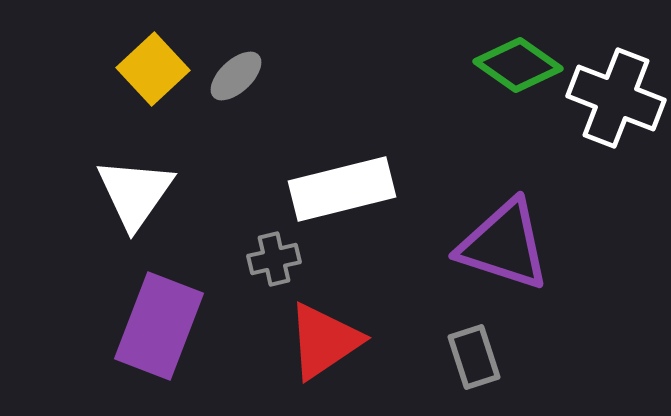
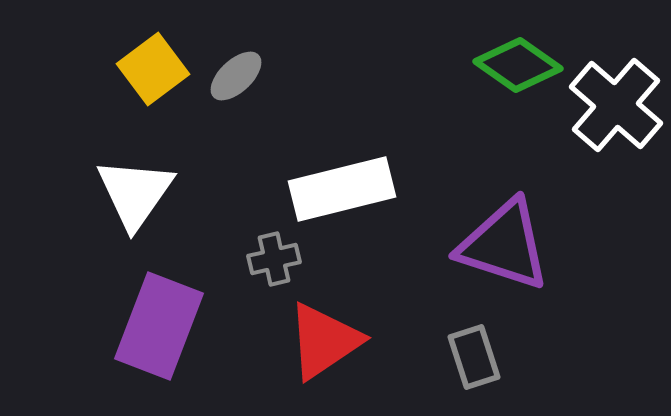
yellow square: rotated 6 degrees clockwise
white cross: moved 7 px down; rotated 20 degrees clockwise
